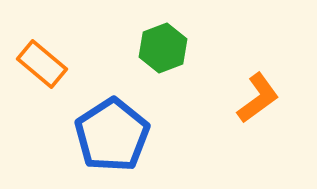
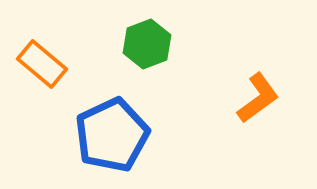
green hexagon: moved 16 px left, 4 px up
blue pentagon: rotated 8 degrees clockwise
